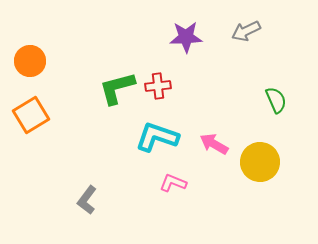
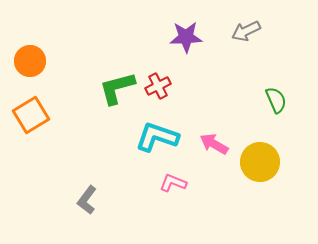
red cross: rotated 20 degrees counterclockwise
